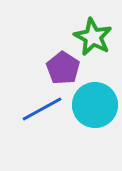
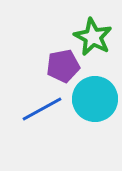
purple pentagon: moved 2 px up; rotated 28 degrees clockwise
cyan circle: moved 6 px up
